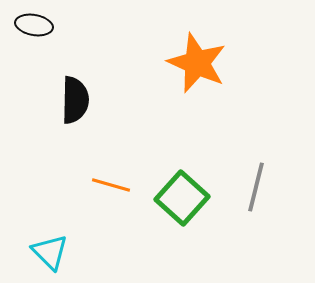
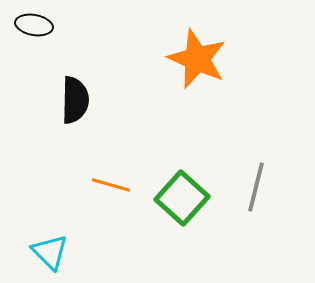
orange star: moved 4 px up
